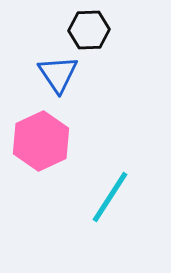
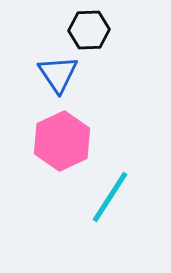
pink hexagon: moved 21 px right
